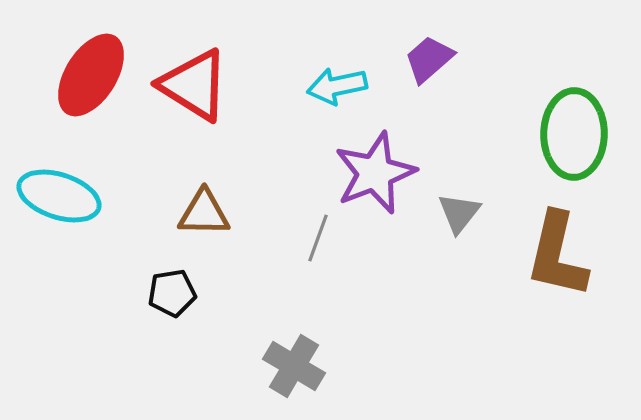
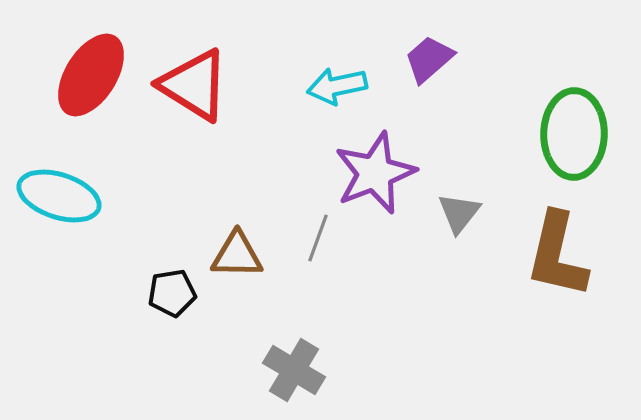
brown triangle: moved 33 px right, 42 px down
gray cross: moved 4 px down
